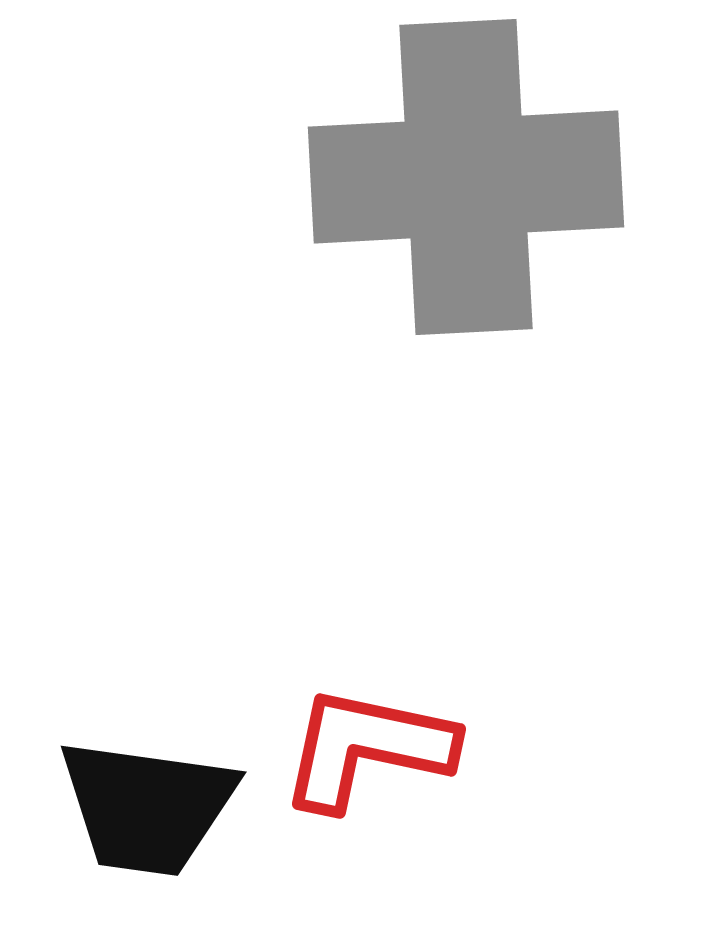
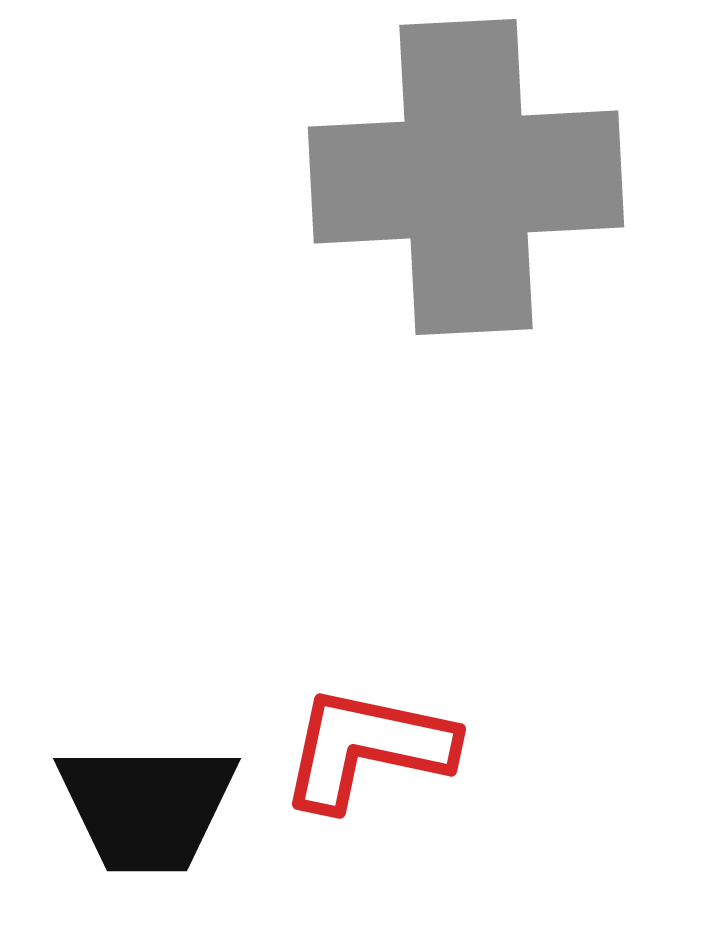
black trapezoid: rotated 8 degrees counterclockwise
